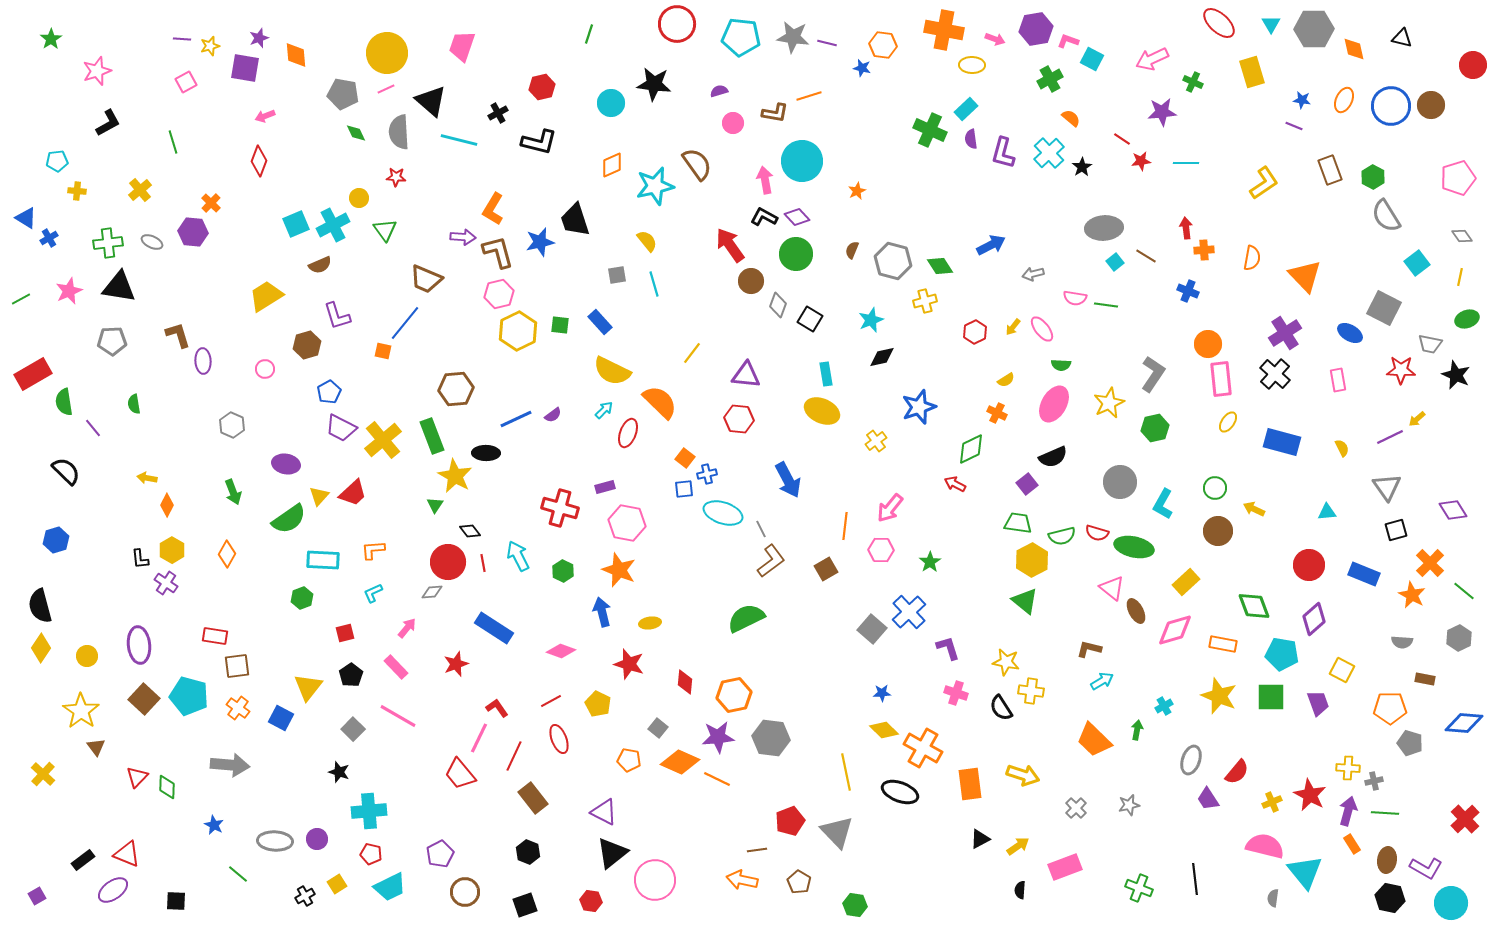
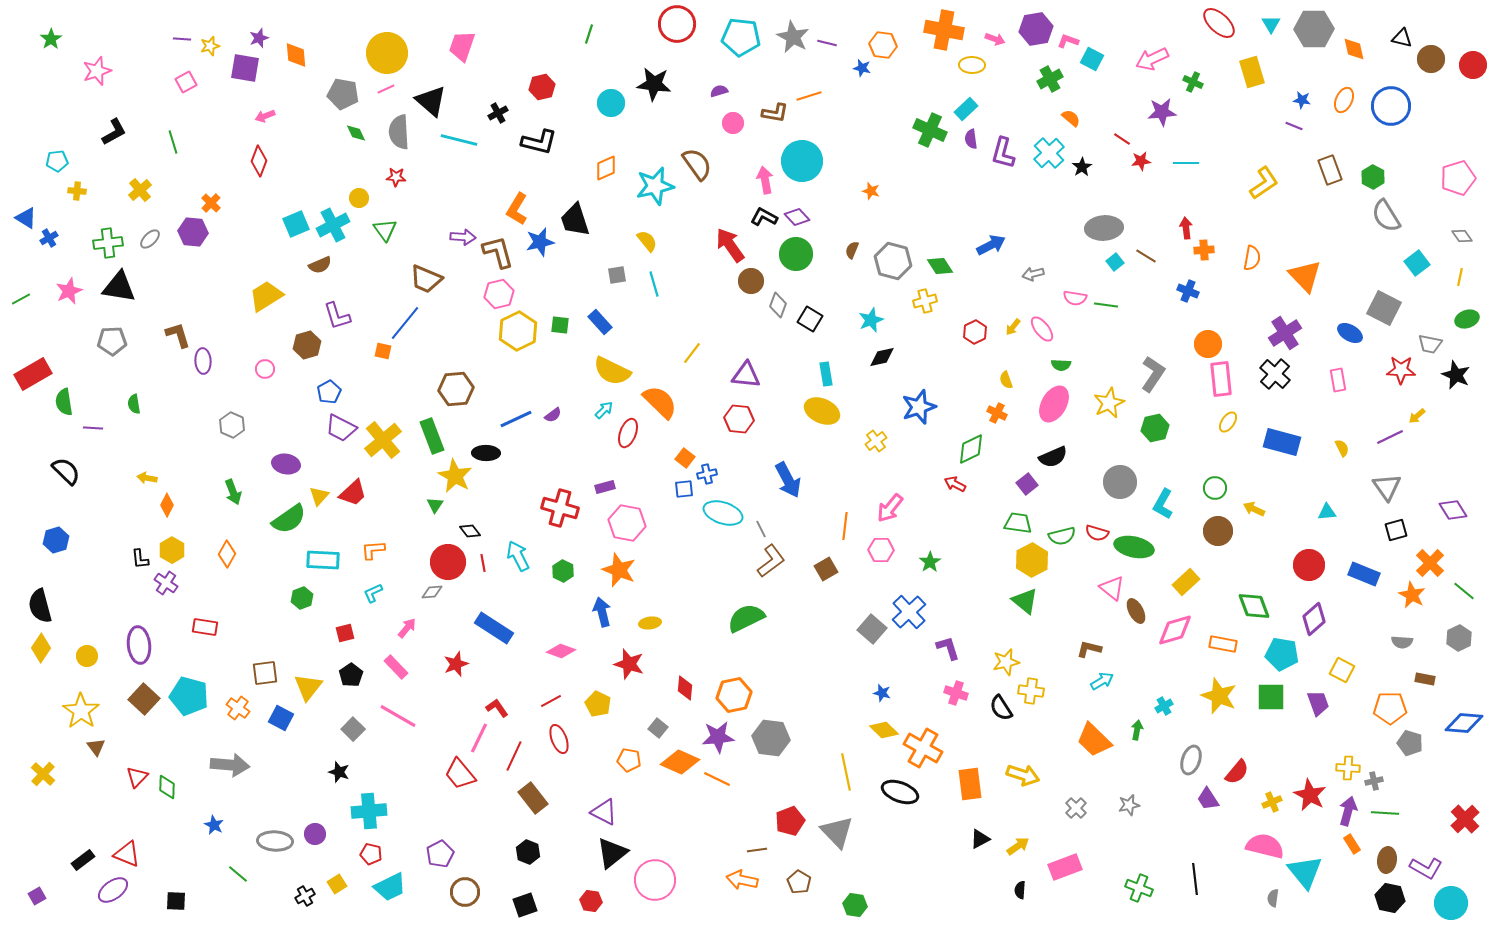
gray star at (793, 37): rotated 20 degrees clockwise
brown circle at (1431, 105): moved 46 px up
black L-shape at (108, 123): moved 6 px right, 9 px down
orange diamond at (612, 165): moved 6 px left, 3 px down
orange star at (857, 191): moved 14 px right; rotated 30 degrees counterclockwise
orange L-shape at (493, 209): moved 24 px right
gray ellipse at (152, 242): moved 2 px left, 3 px up; rotated 70 degrees counterclockwise
yellow semicircle at (1006, 380): rotated 102 degrees clockwise
yellow arrow at (1417, 419): moved 3 px up
purple line at (93, 428): rotated 48 degrees counterclockwise
red rectangle at (215, 636): moved 10 px left, 9 px up
yellow star at (1006, 662): rotated 24 degrees counterclockwise
brown square at (237, 666): moved 28 px right, 7 px down
red diamond at (685, 682): moved 6 px down
blue star at (882, 693): rotated 18 degrees clockwise
purple circle at (317, 839): moved 2 px left, 5 px up
